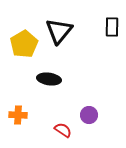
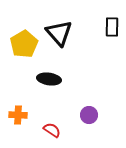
black triangle: moved 2 px down; rotated 20 degrees counterclockwise
red semicircle: moved 11 px left
